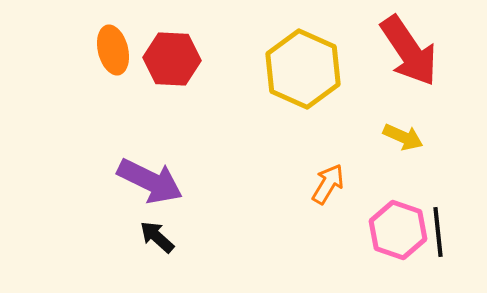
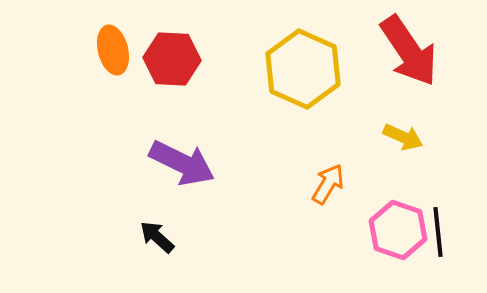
purple arrow: moved 32 px right, 18 px up
